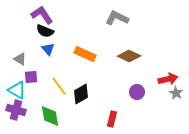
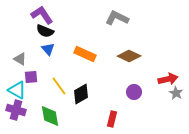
purple circle: moved 3 px left
